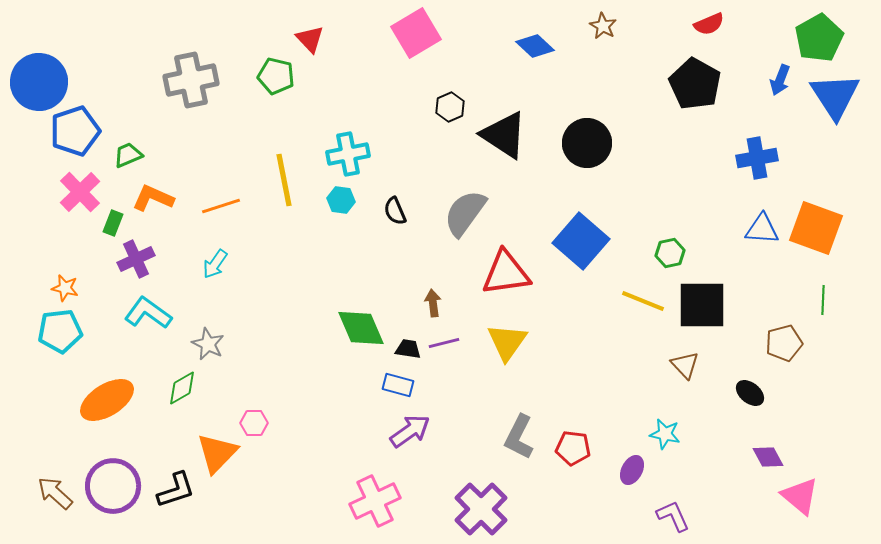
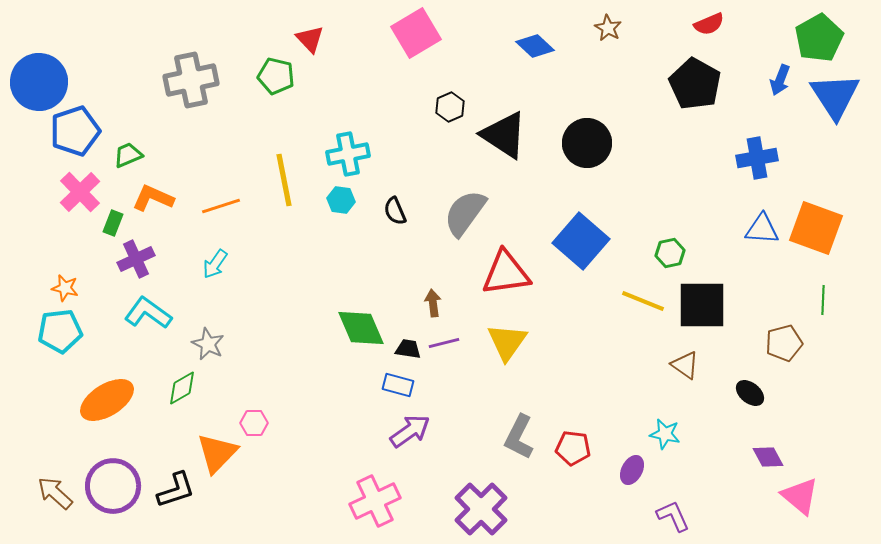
brown star at (603, 26): moved 5 px right, 2 px down
brown triangle at (685, 365): rotated 12 degrees counterclockwise
